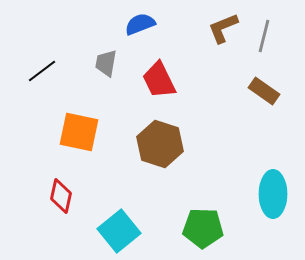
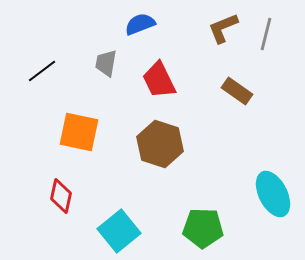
gray line: moved 2 px right, 2 px up
brown rectangle: moved 27 px left
cyan ellipse: rotated 27 degrees counterclockwise
